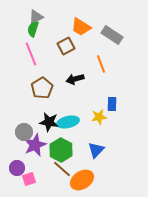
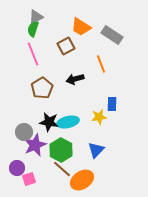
pink line: moved 2 px right
